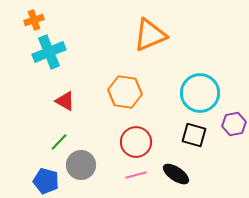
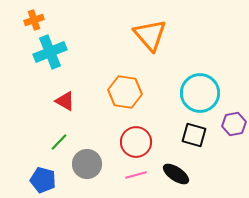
orange triangle: rotated 48 degrees counterclockwise
cyan cross: moved 1 px right
gray circle: moved 6 px right, 1 px up
blue pentagon: moved 3 px left, 1 px up
